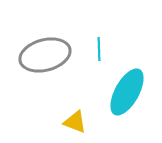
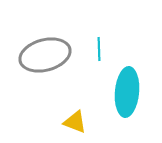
cyan ellipse: rotated 24 degrees counterclockwise
